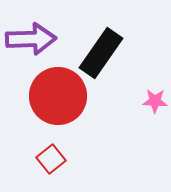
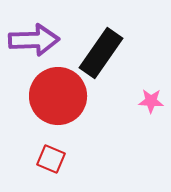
purple arrow: moved 3 px right, 1 px down
pink star: moved 4 px left
red square: rotated 28 degrees counterclockwise
